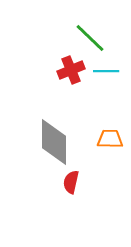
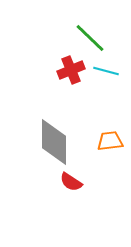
cyan line: rotated 15 degrees clockwise
orange trapezoid: moved 2 px down; rotated 8 degrees counterclockwise
red semicircle: rotated 70 degrees counterclockwise
